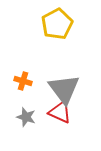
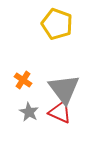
yellow pentagon: rotated 24 degrees counterclockwise
orange cross: moved 1 px up; rotated 18 degrees clockwise
gray star: moved 3 px right, 5 px up; rotated 12 degrees clockwise
